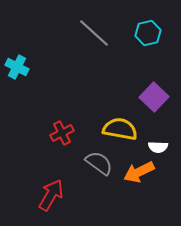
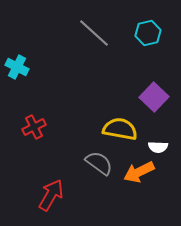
red cross: moved 28 px left, 6 px up
